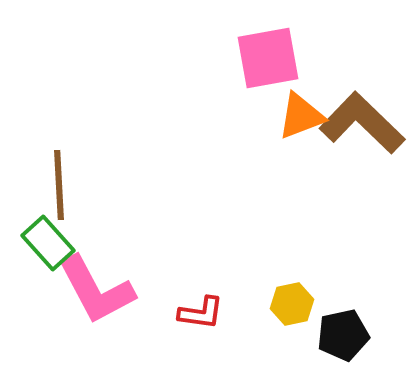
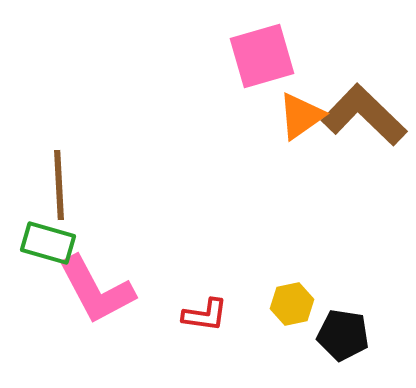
pink square: moved 6 px left, 2 px up; rotated 6 degrees counterclockwise
orange triangle: rotated 14 degrees counterclockwise
brown L-shape: moved 2 px right, 8 px up
green rectangle: rotated 32 degrees counterclockwise
red L-shape: moved 4 px right, 2 px down
black pentagon: rotated 21 degrees clockwise
